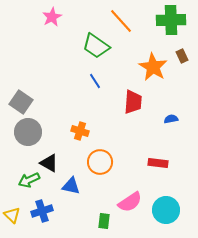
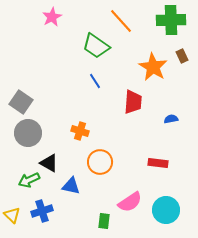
gray circle: moved 1 px down
